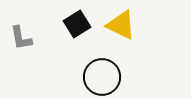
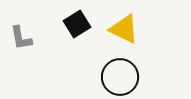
yellow triangle: moved 3 px right, 4 px down
black circle: moved 18 px right
